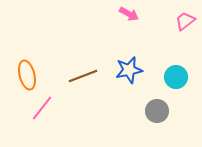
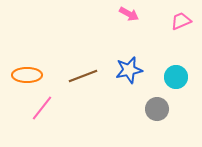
pink trapezoid: moved 4 px left; rotated 15 degrees clockwise
orange ellipse: rotated 76 degrees counterclockwise
gray circle: moved 2 px up
